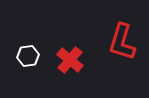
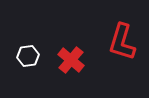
red cross: moved 1 px right
